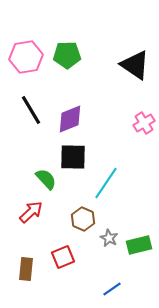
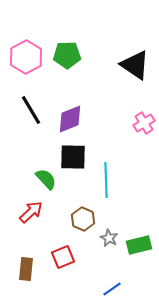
pink hexagon: rotated 20 degrees counterclockwise
cyan line: moved 3 px up; rotated 36 degrees counterclockwise
